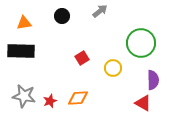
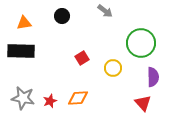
gray arrow: moved 5 px right; rotated 77 degrees clockwise
purple semicircle: moved 3 px up
gray star: moved 1 px left, 2 px down
red triangle: rotated 18 degrees clockwise
